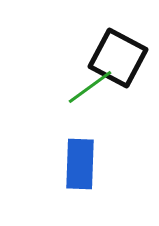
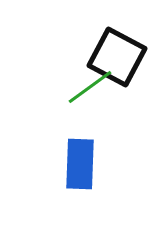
black square: moved 1 px left, 1 px up
